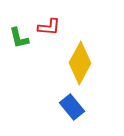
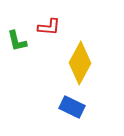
green L-shape: moved 2 px left, 3 px down
blue rectangle: rotated 25 degrees counterclockwise
